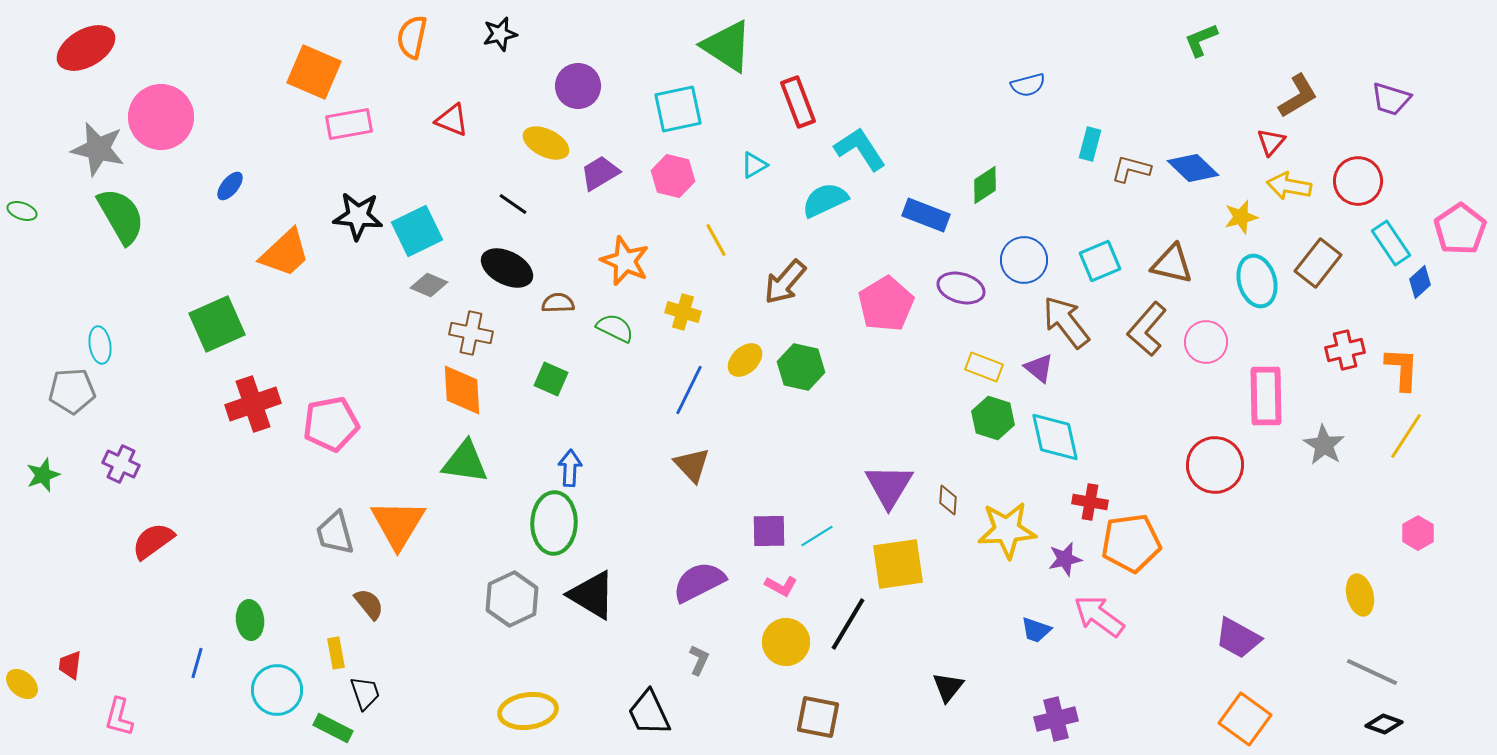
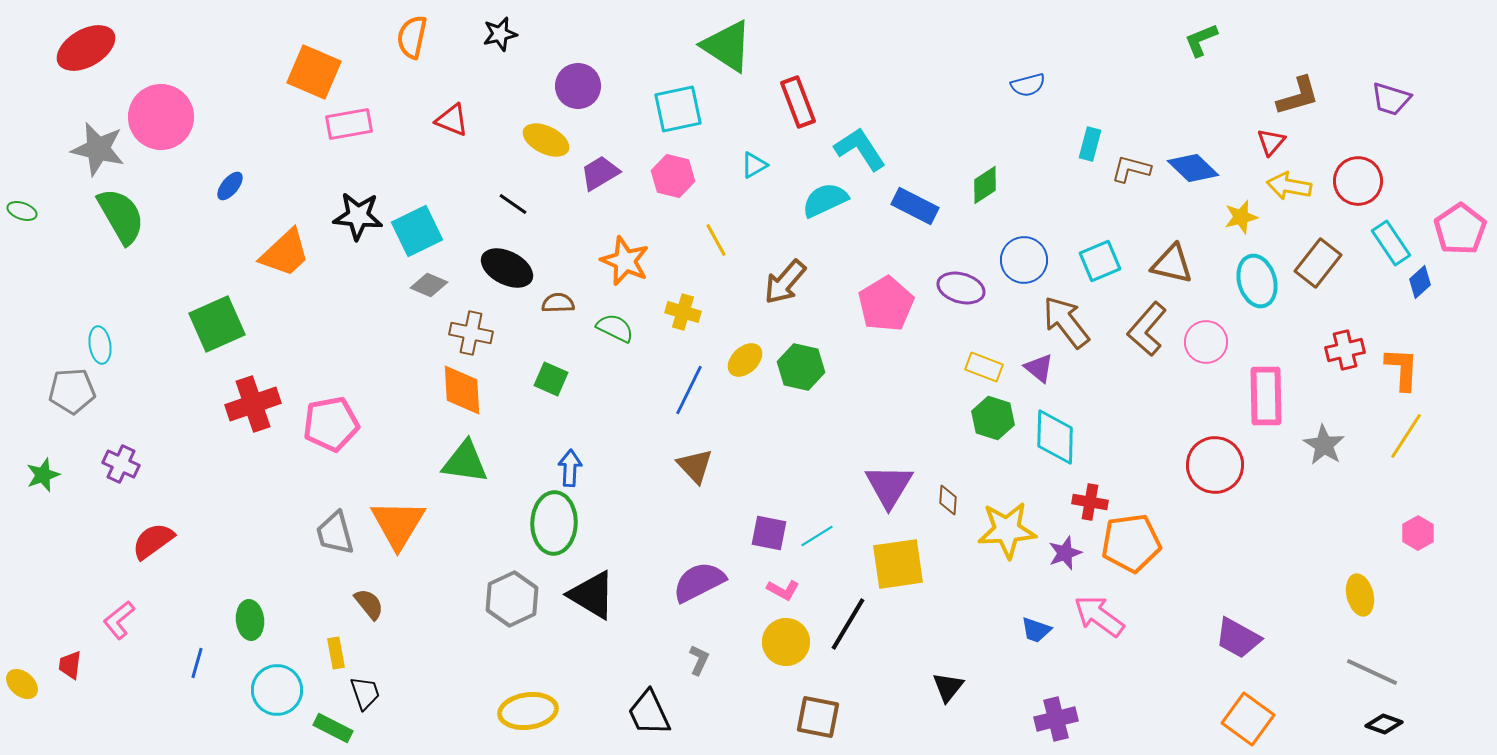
brown L-shape at (1298, 96): rotated 15 degrees clockwise
yellow ellipse at (546, 143): moved 3 px up
blue rectangle at (926, 215): moved 11 px left, 9 px up; rotated 6 degrees clockwise
cyan diamond at (1055, 437): rotated 14 degrees clockwise
brown triangle at (692, 465): moved 3 px right, 1 px down
purple square at (769, 531): moved 2 px down; rotated 12 degrees clockwise
purple star at (1065, 559): moved 6 px up; rotated 8 degrees counterclockwise
pink L-shape at (781, 586): moved 2 px right, 4 px down
pink L-shape at (119, 717): moved 97 px up; rotated 36 degrees clockwise
orange square at (1245, 719): moved 3 px right
